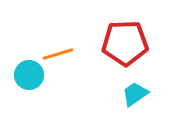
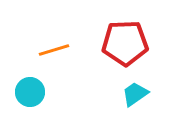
orange line: moved 4 px left, 4 px up
cyan circle: moved 1 px right, 17 px down
